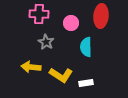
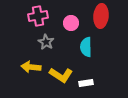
pink cross: moved 1 px left, 2 px down; rotated 12 degrees counterclockwise
